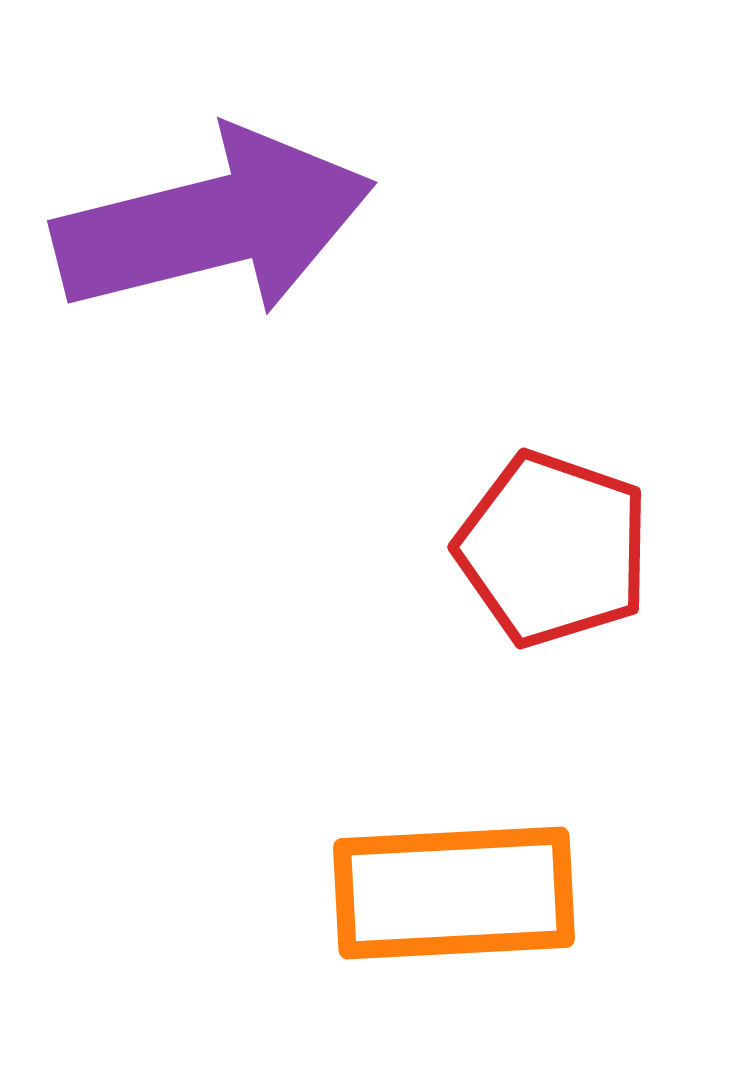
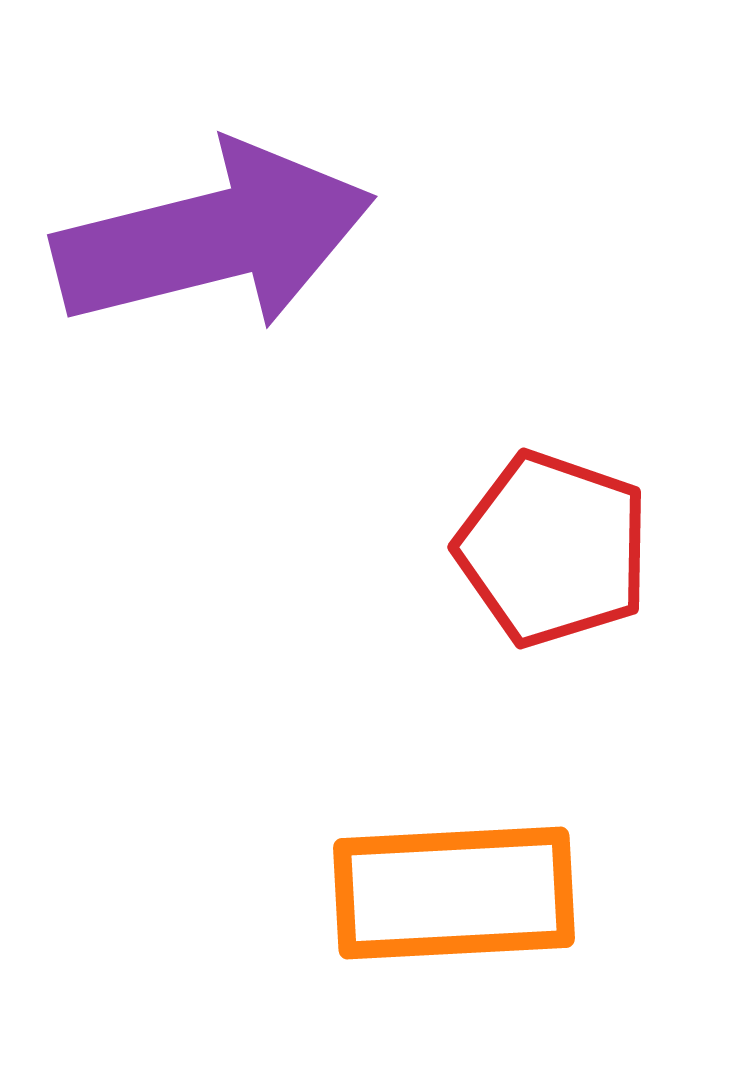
purple arrow: moved 14 px down
